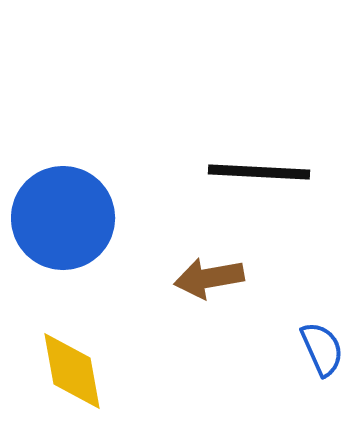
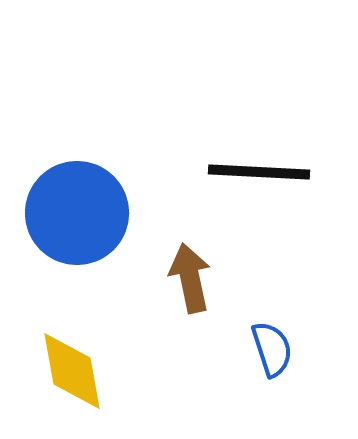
blue circle: moved 14 px right, 5 px up
brown arrow: moved 19 px left; rotated 88 degrees clockwise
blue semicircle: moved 50 px left; rotated 6 degrees clockwise
